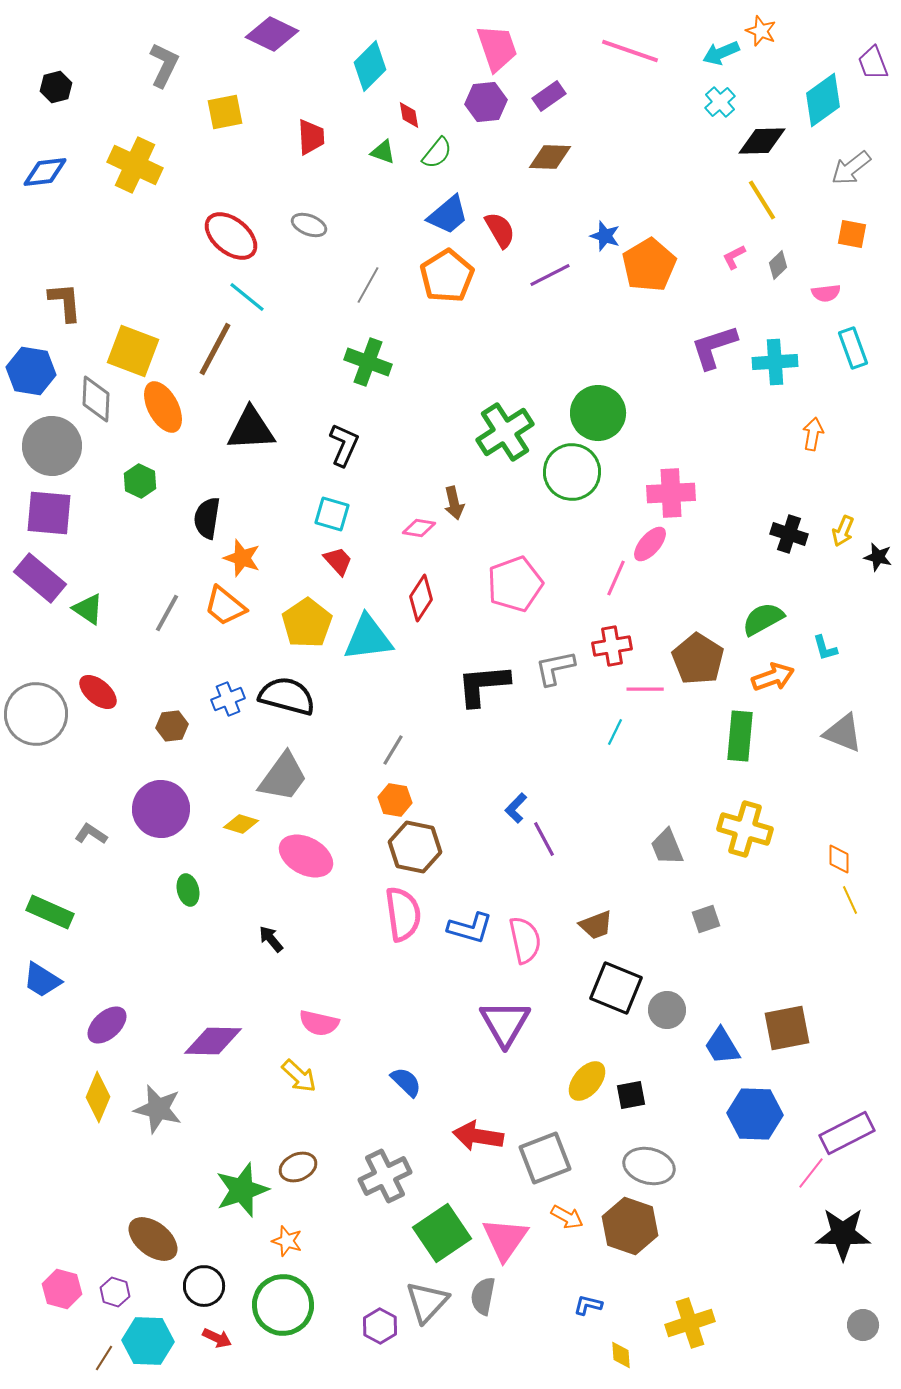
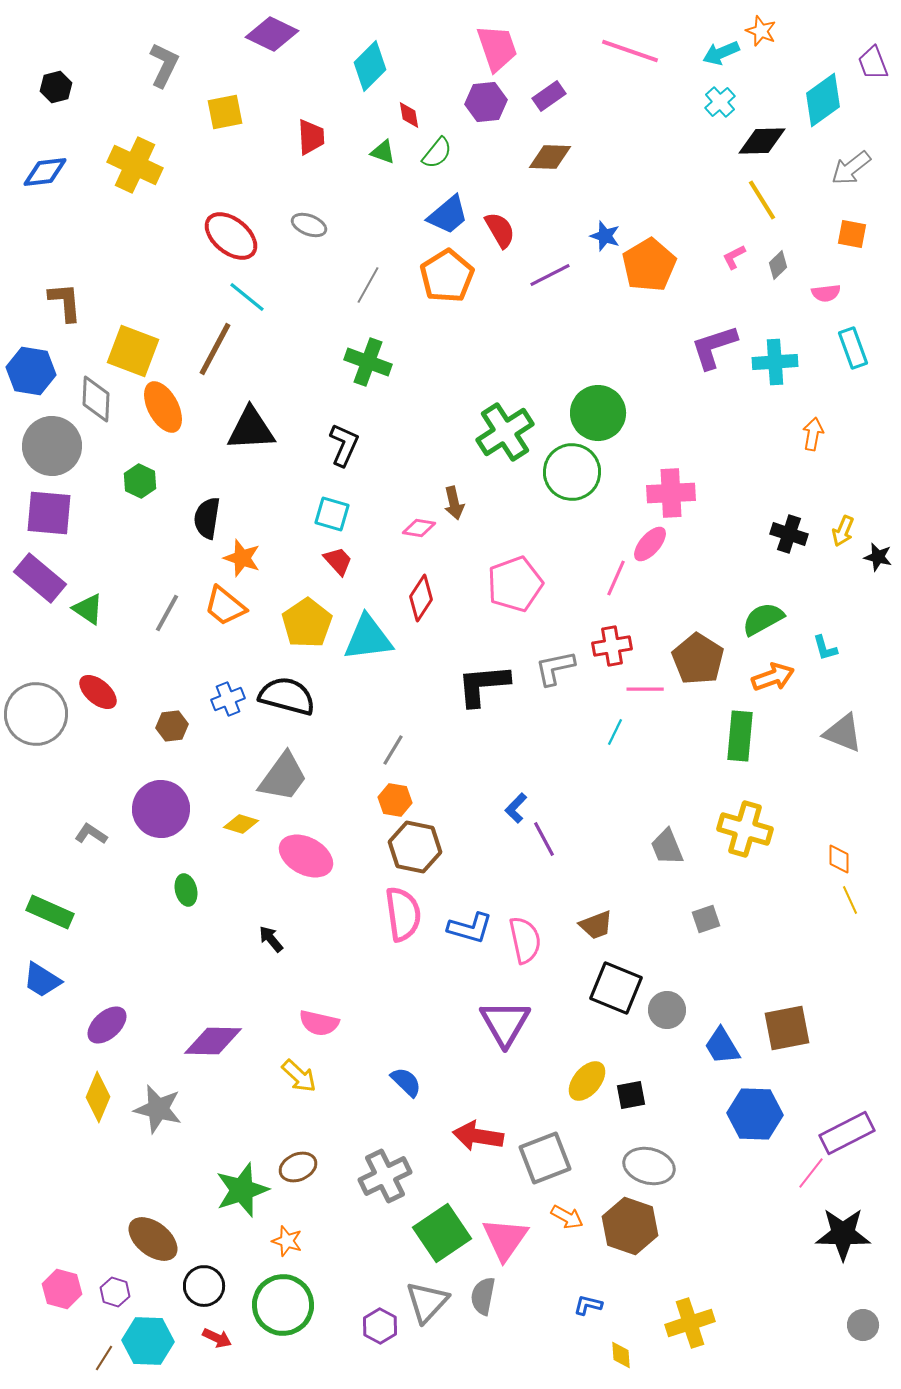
green ellipse at (188, 890): moved 2 px left
